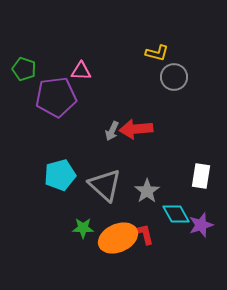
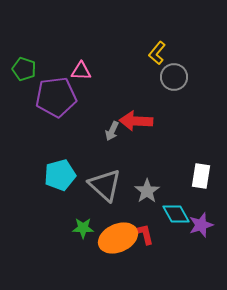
yellow L-shape: rotated 115 degrees clockwise
red arrow: moved 8 px up; rotated 8 degrees clockwise
